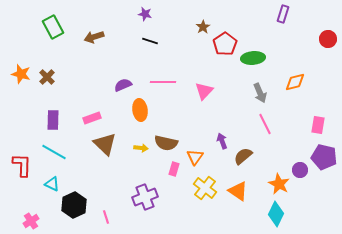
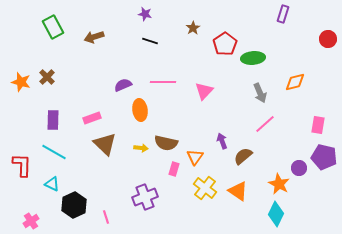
brown star at (203, 27): moved 10 px left, 1 px down
orange star at (21, 74): moved 8 px down
pink line at (265, 124): rotated 75 degrees clockwise
purple circle at (300, 170): moved 1 px left, 2 px up
